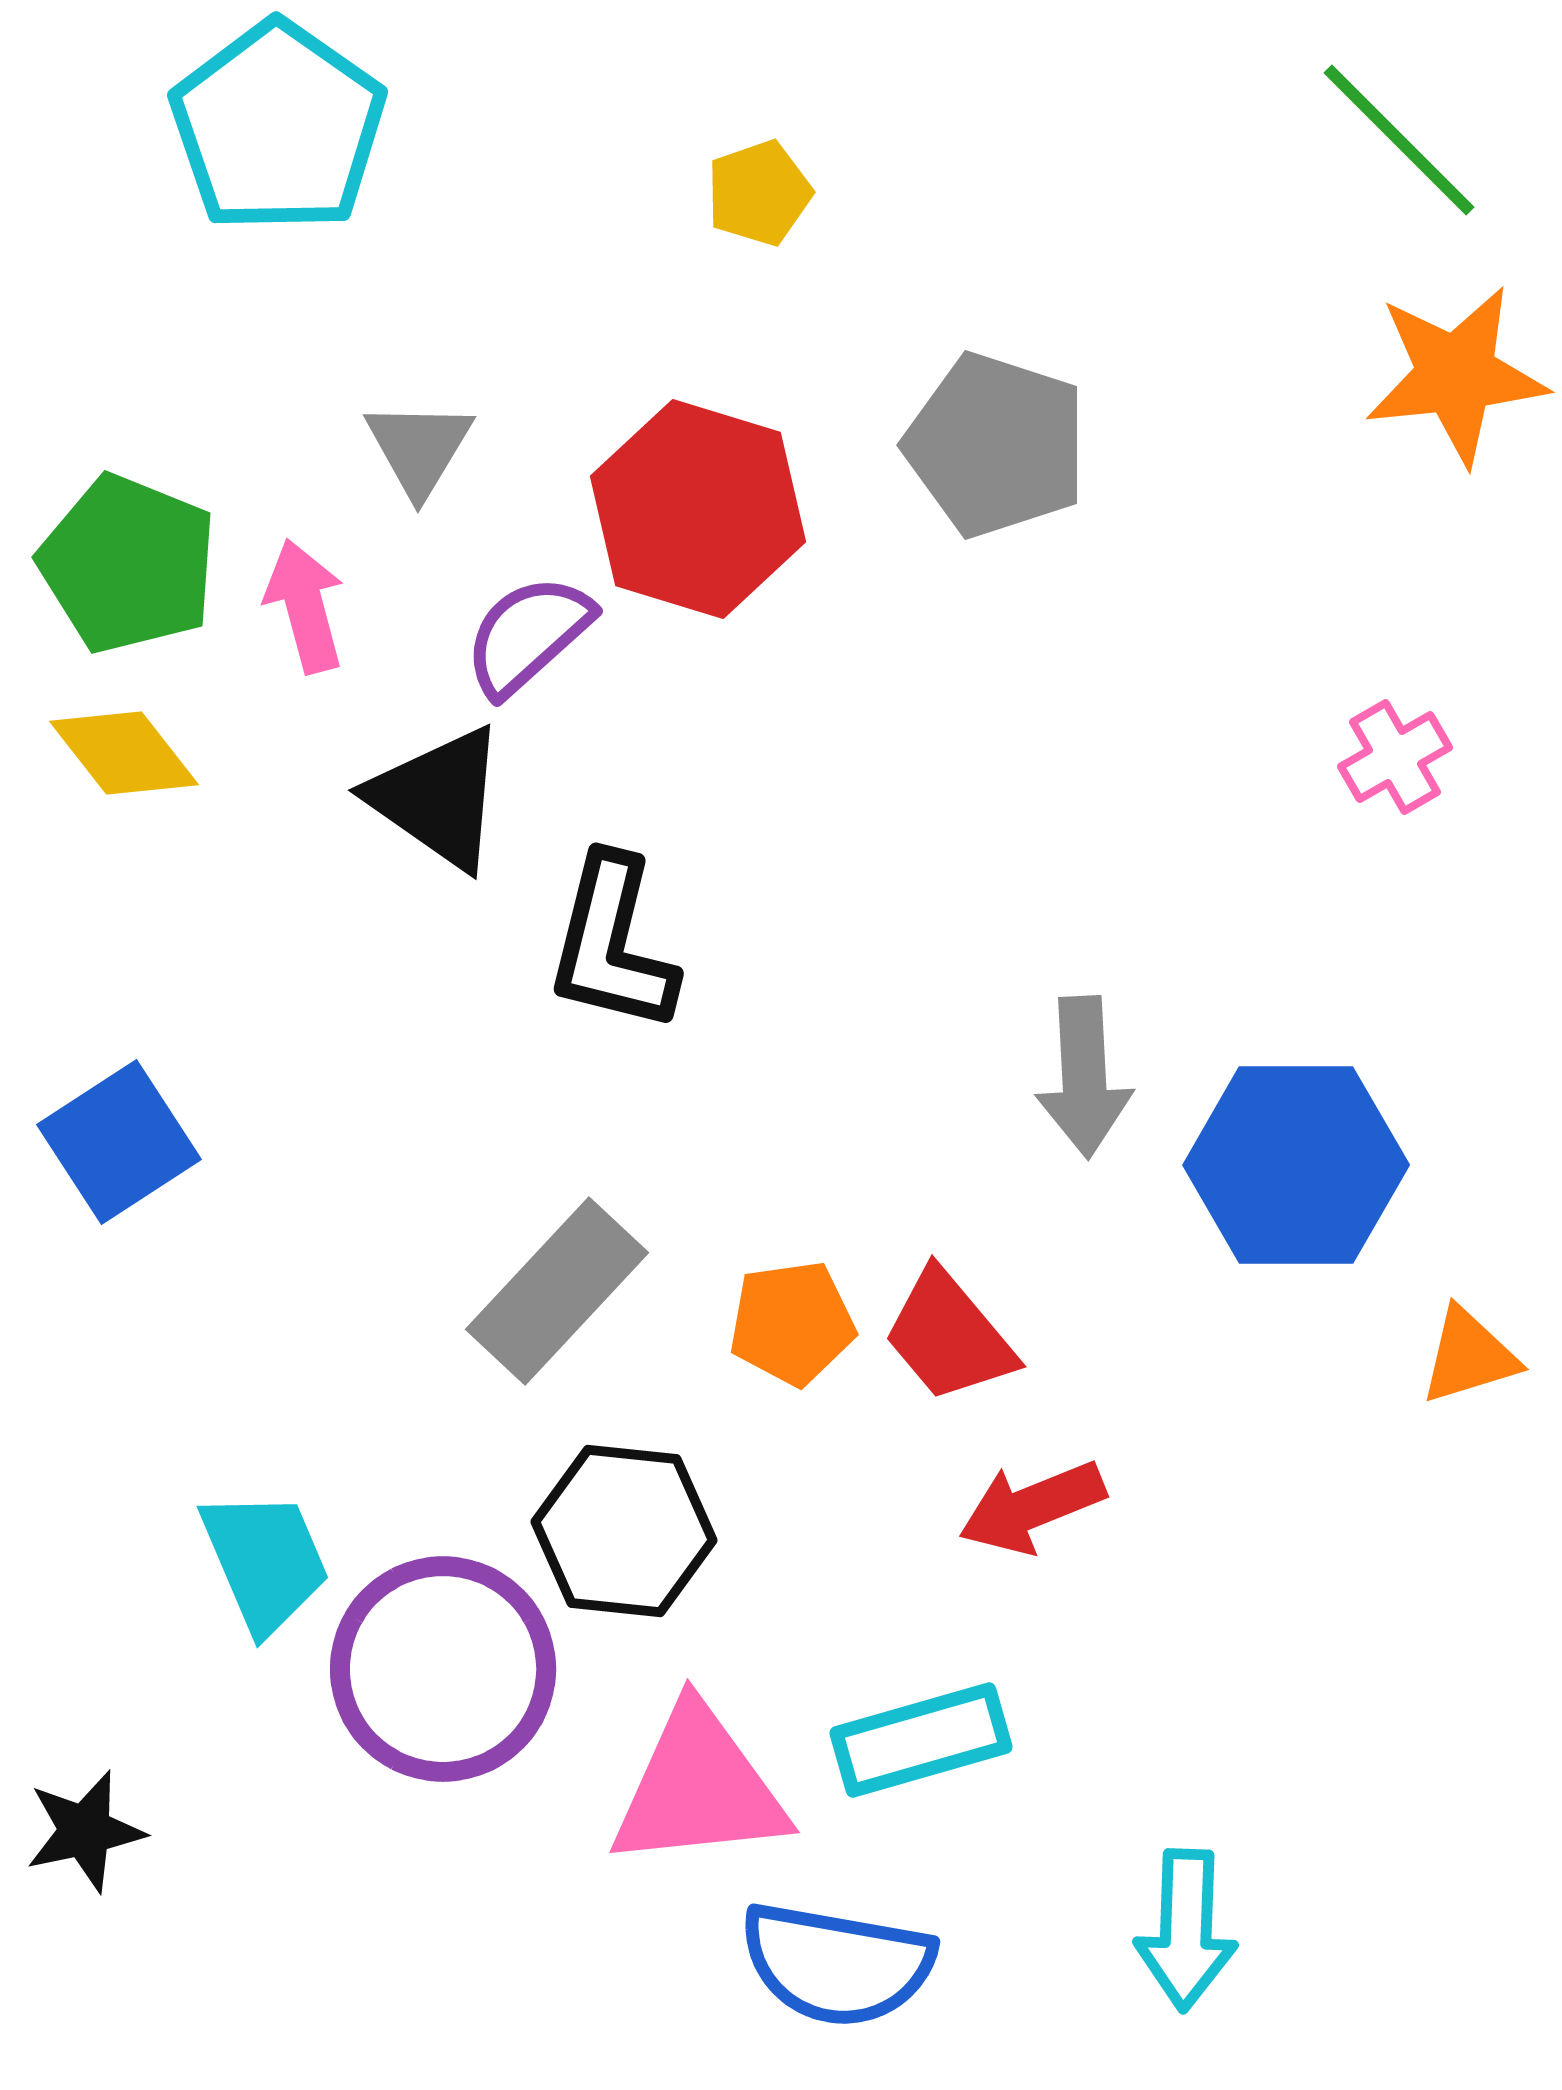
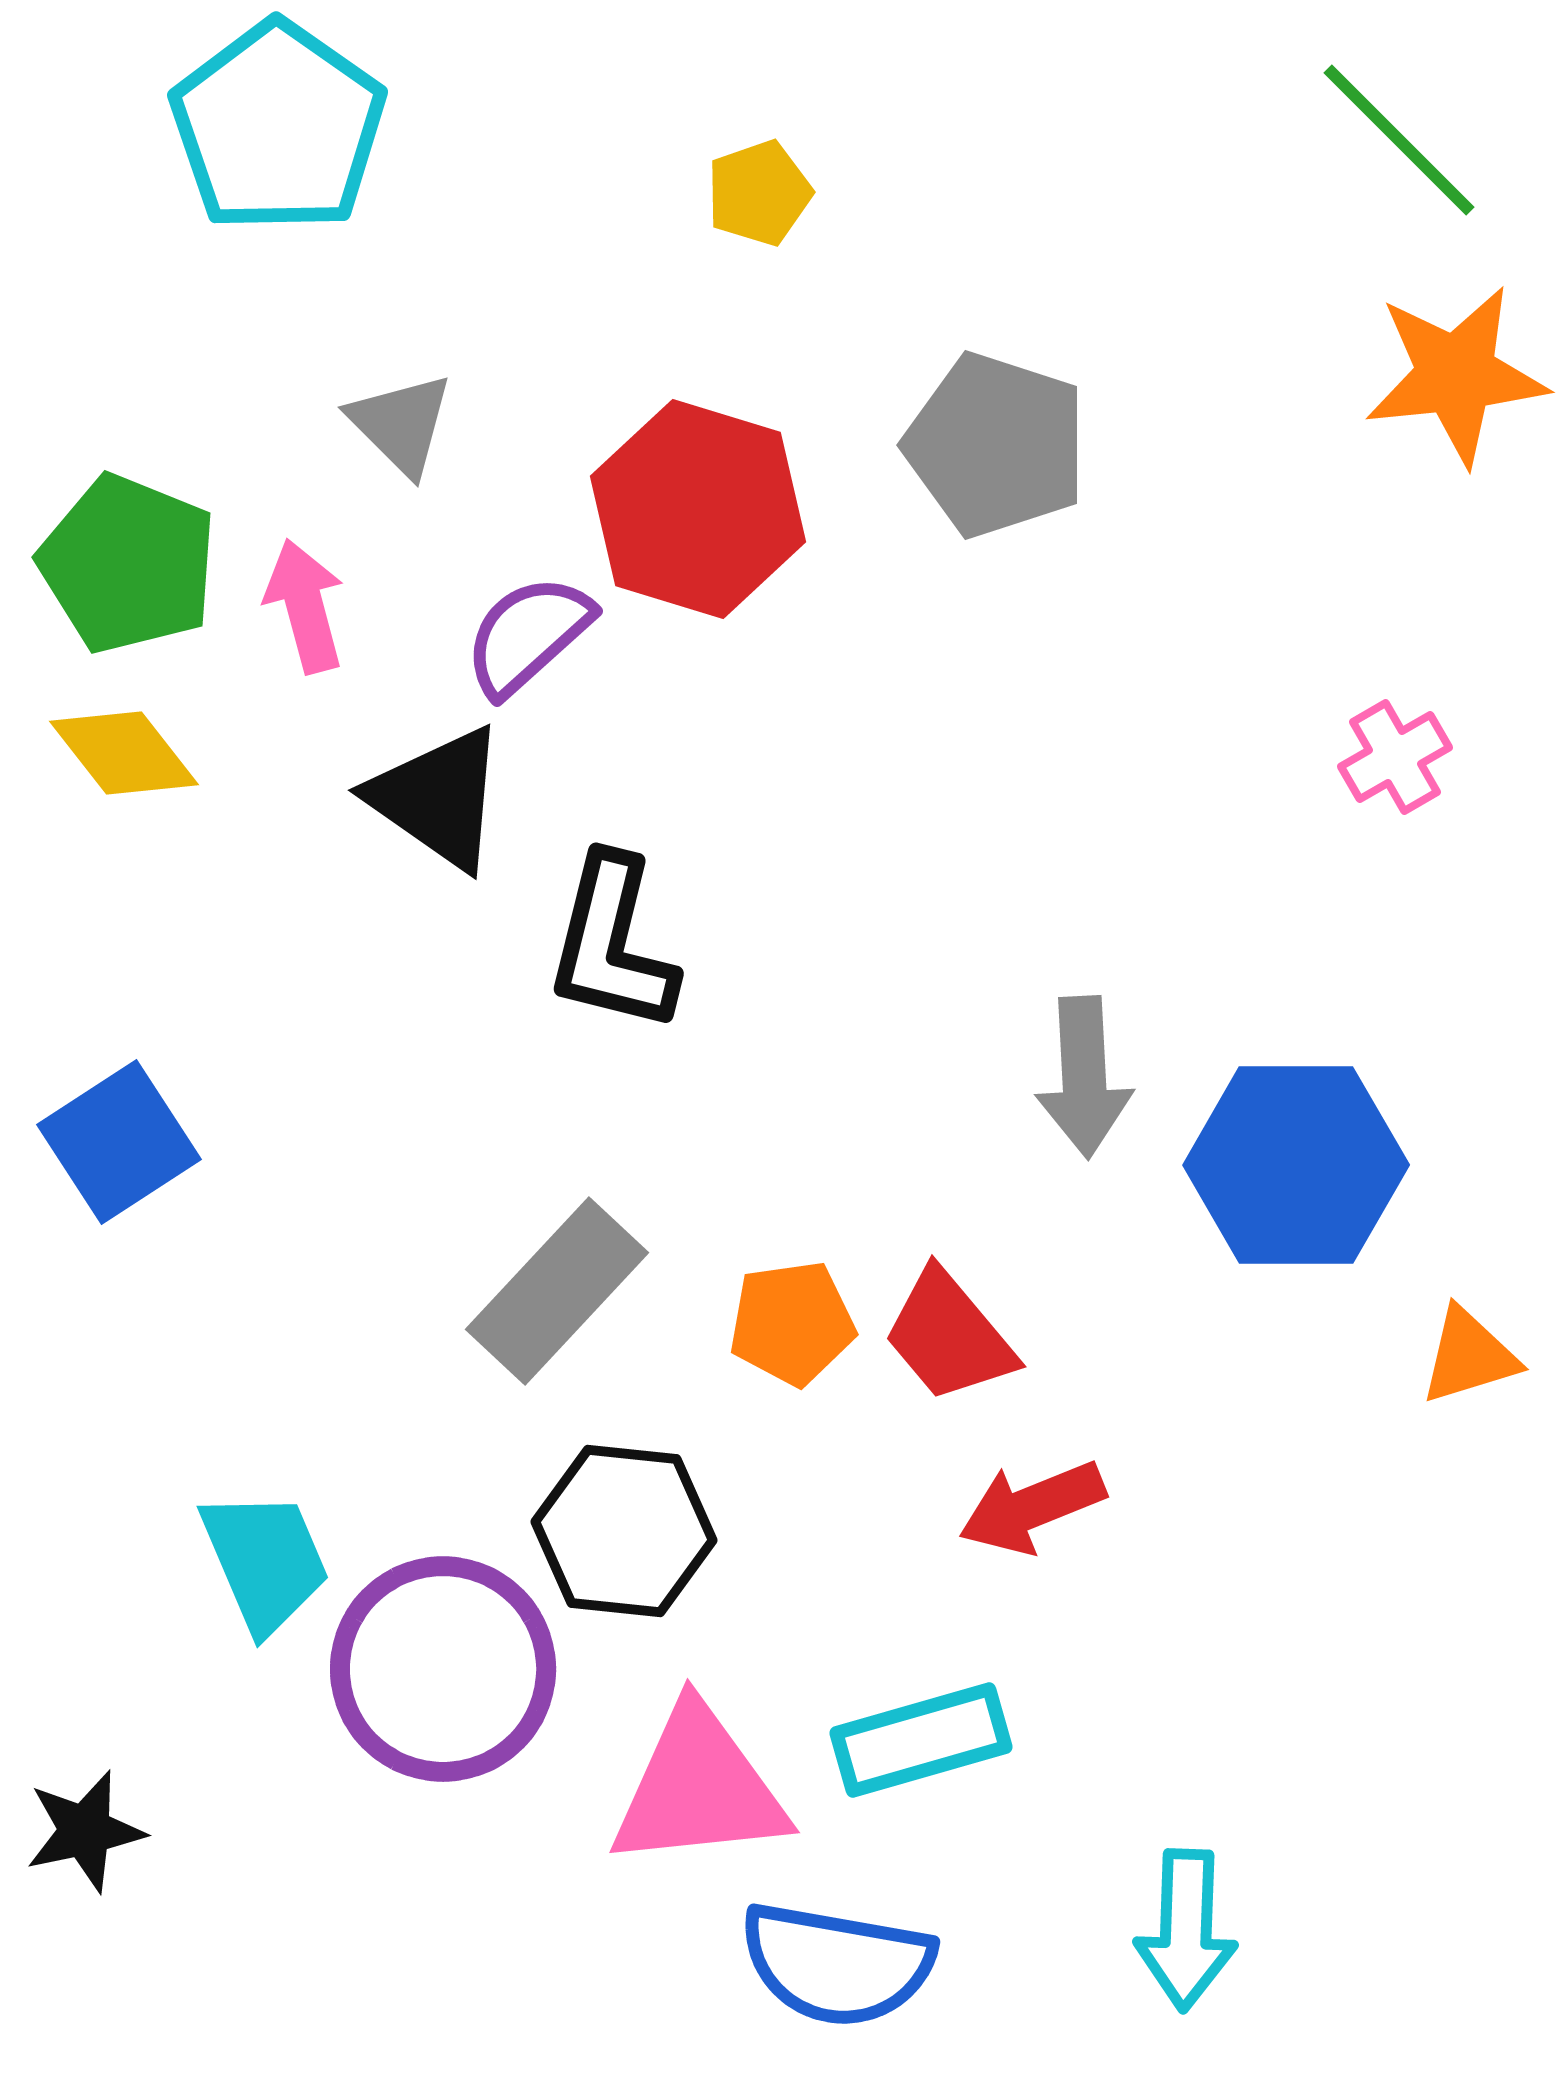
gray triangle: moved 18 px left, 24 px up; rotated 16 degrees counterclockwise
